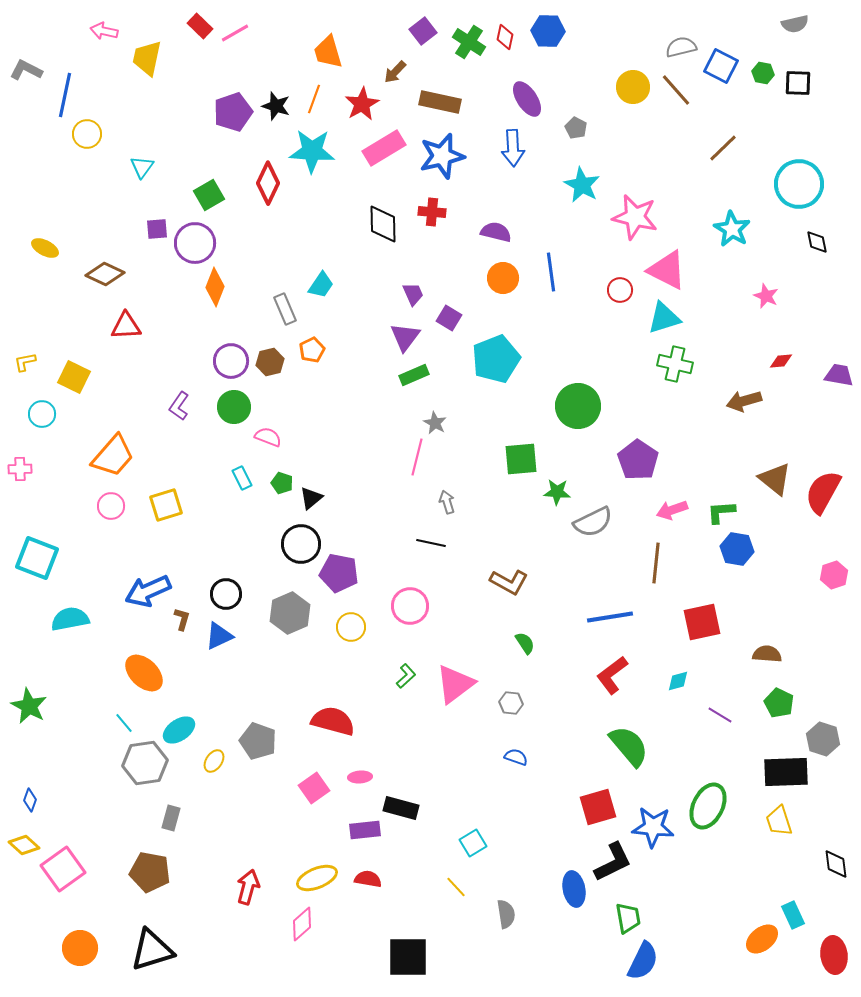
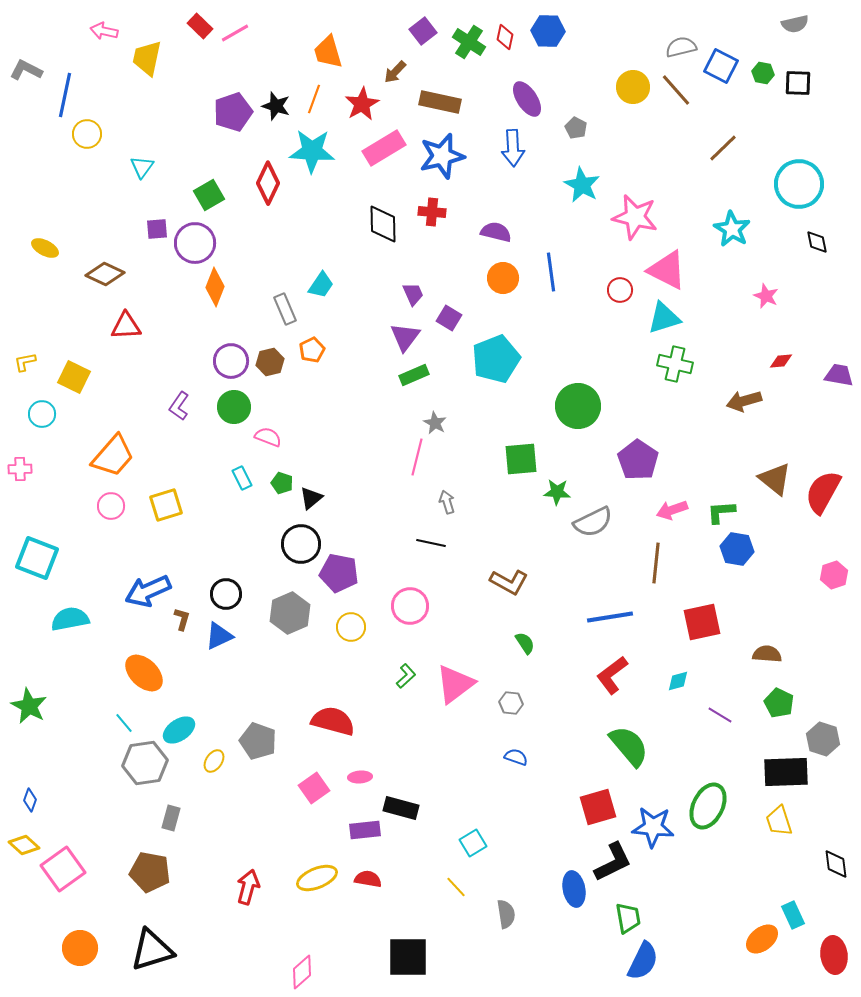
pink diamond at (302, 924): moved 48 px down
